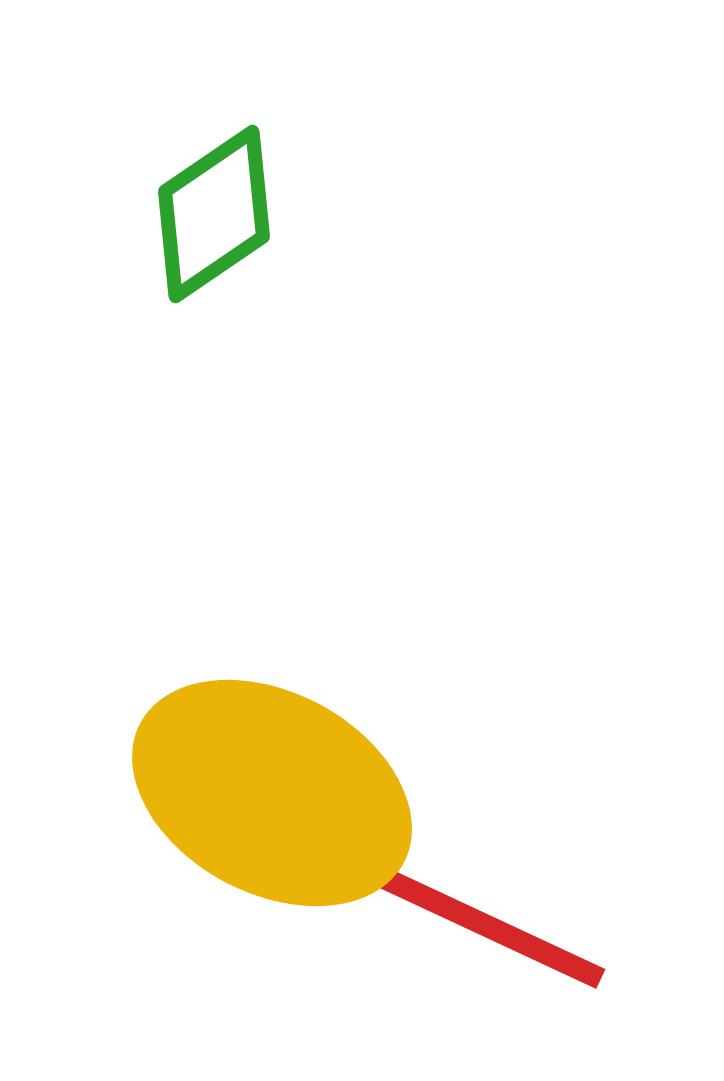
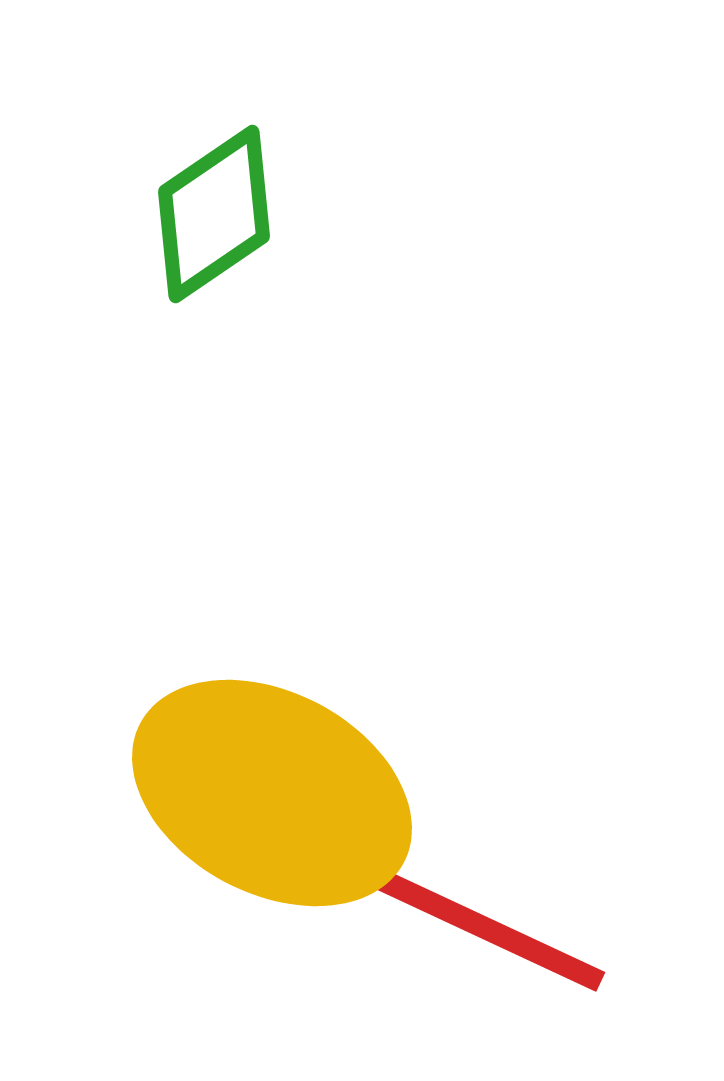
red line: moved 3 px down
